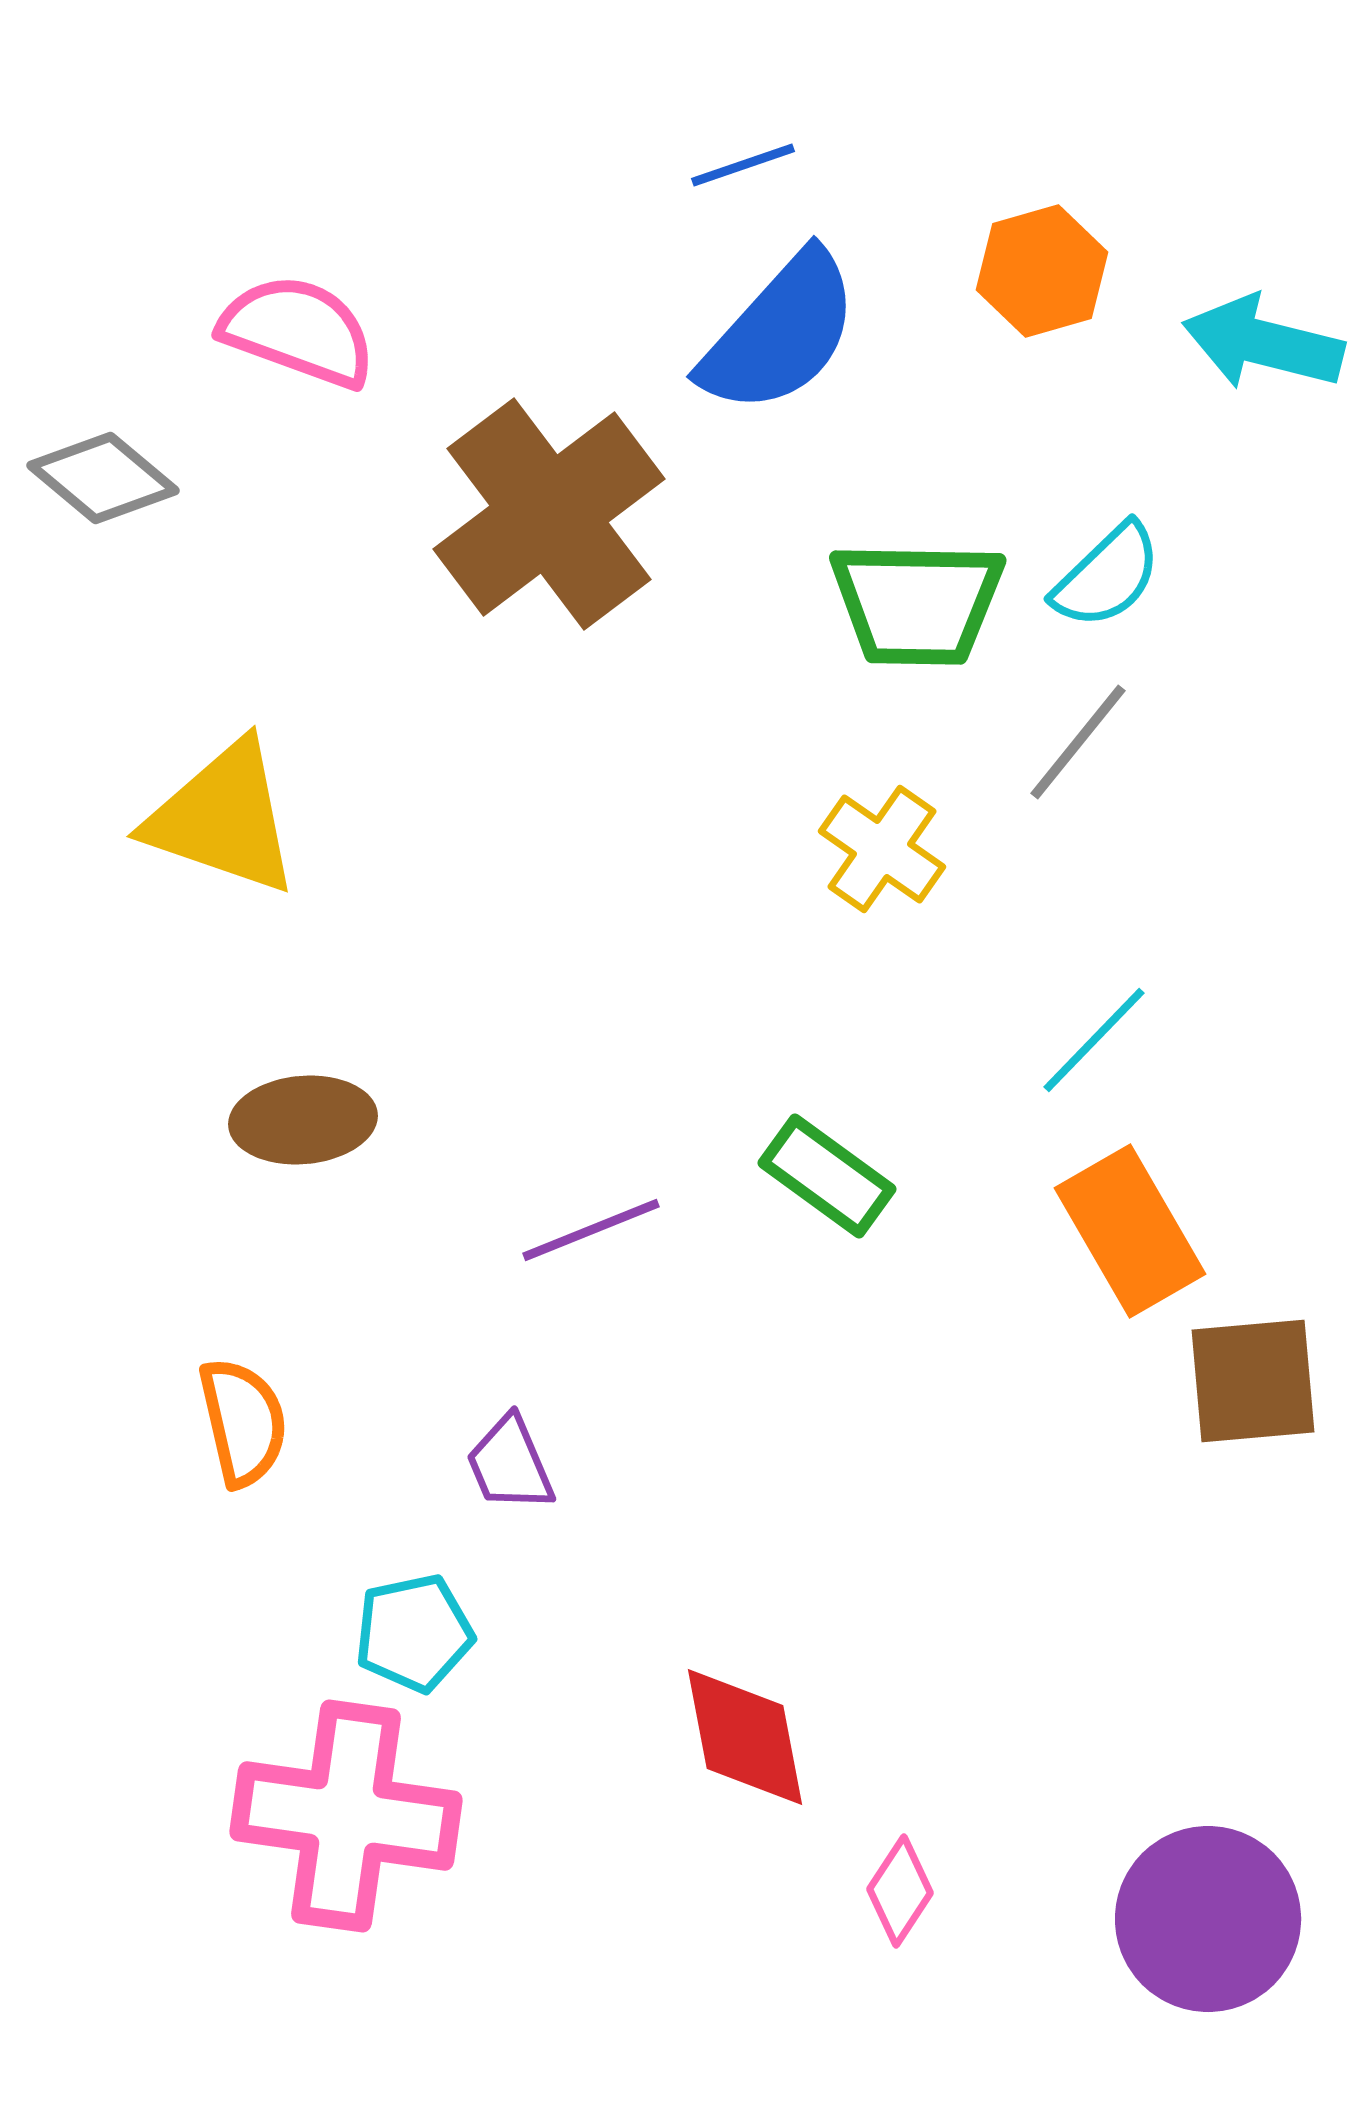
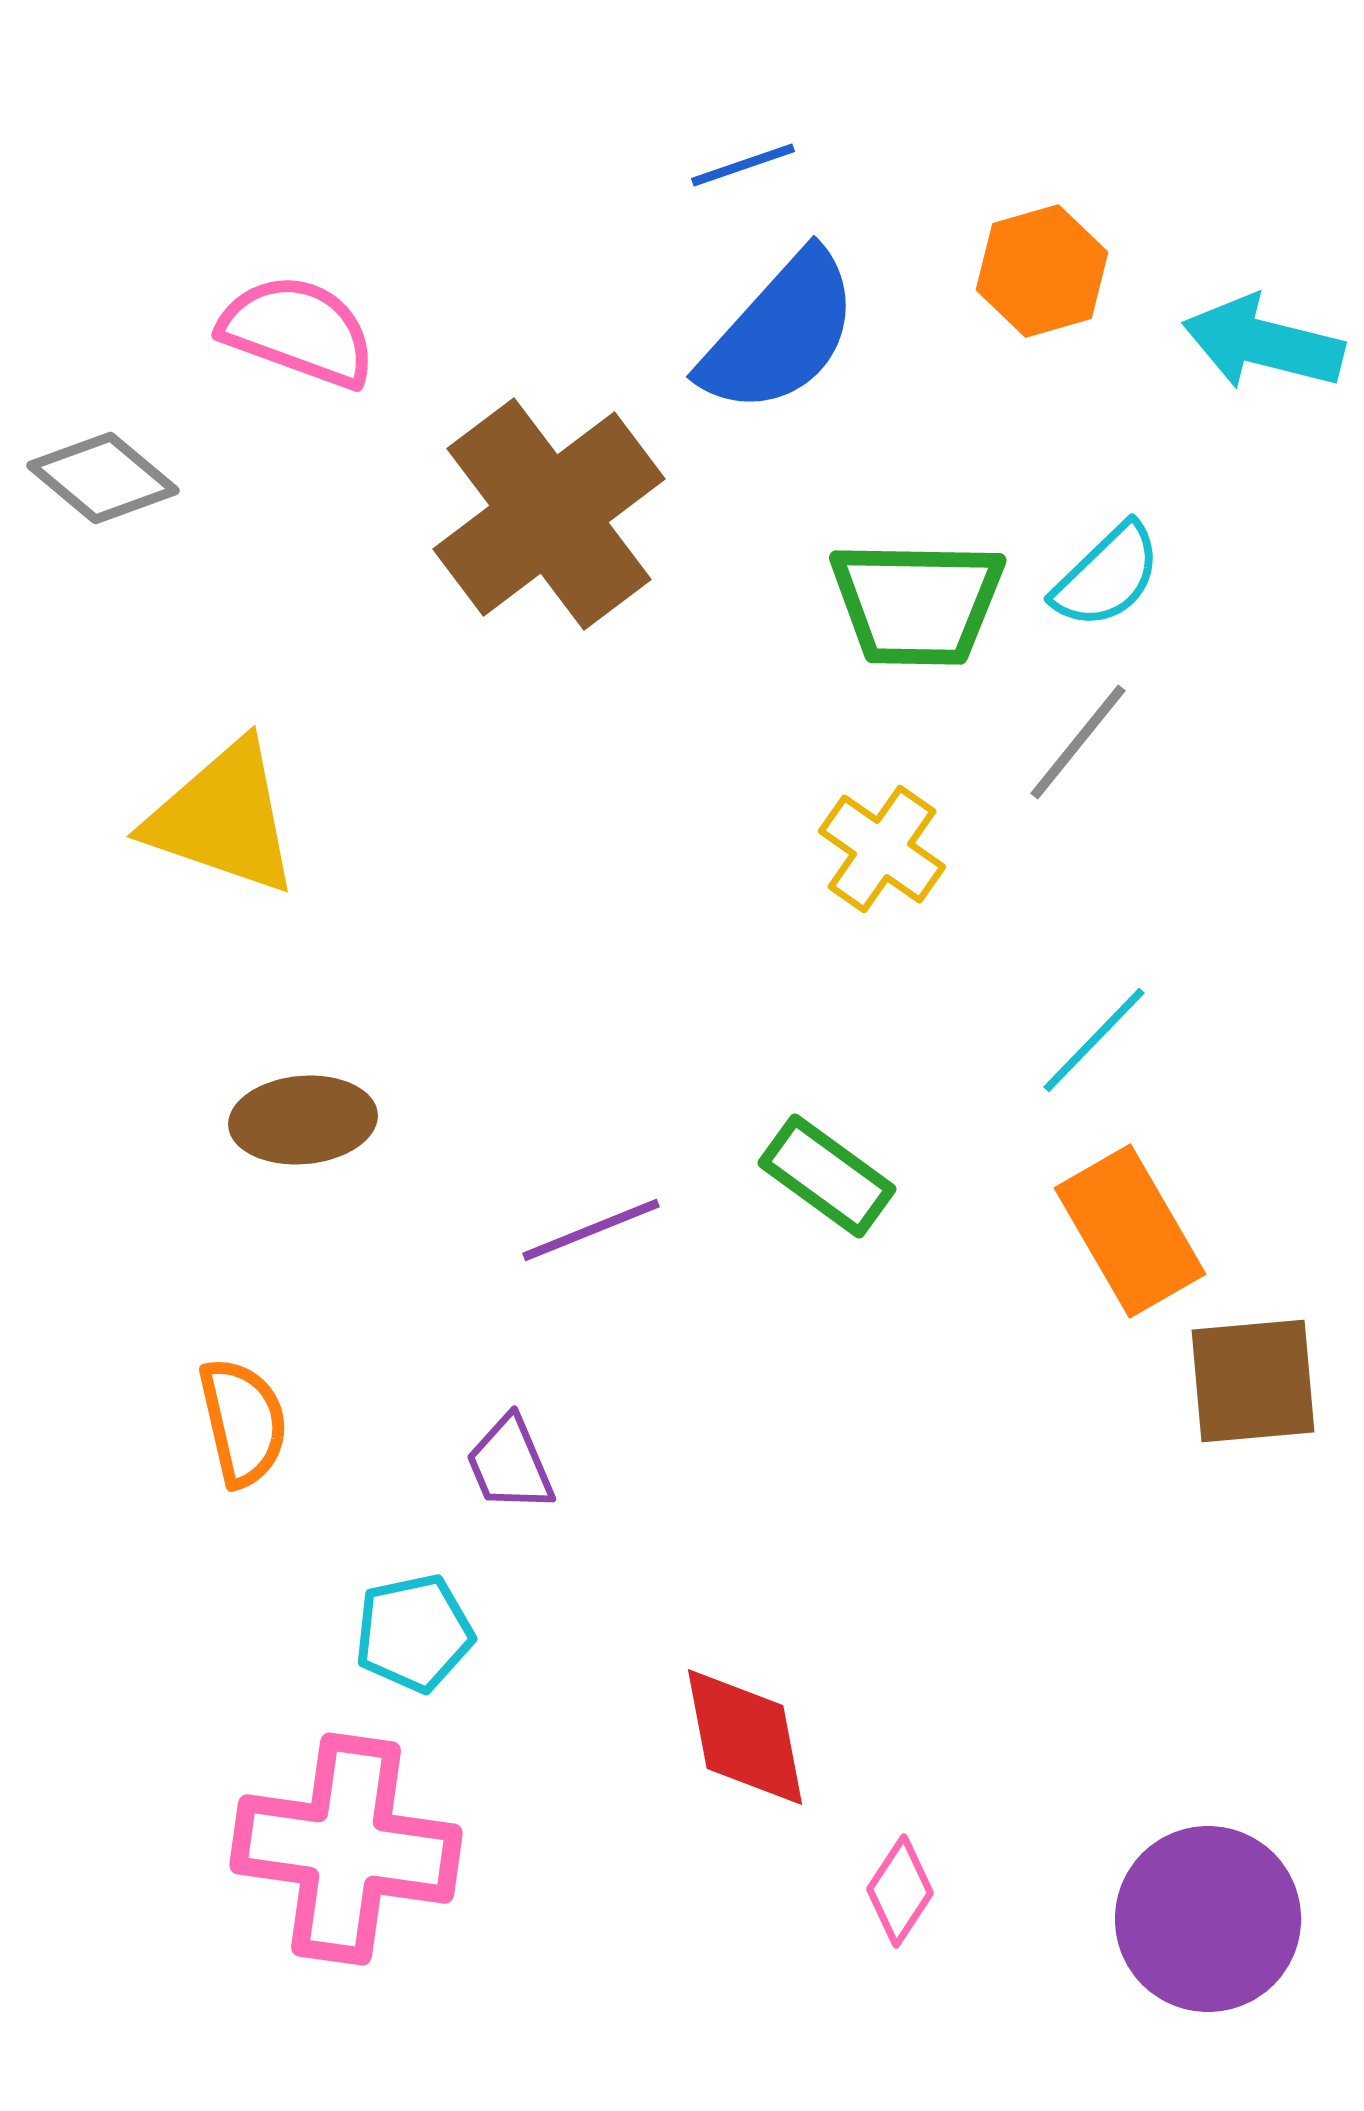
pink cross: moved 33 px down
